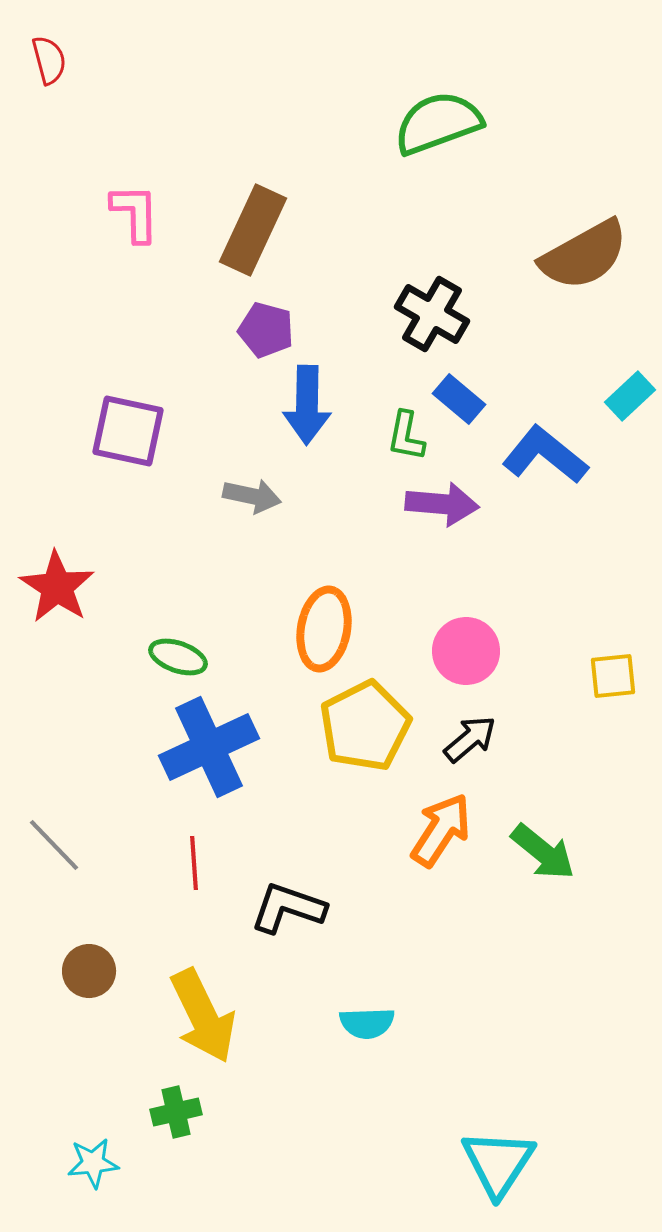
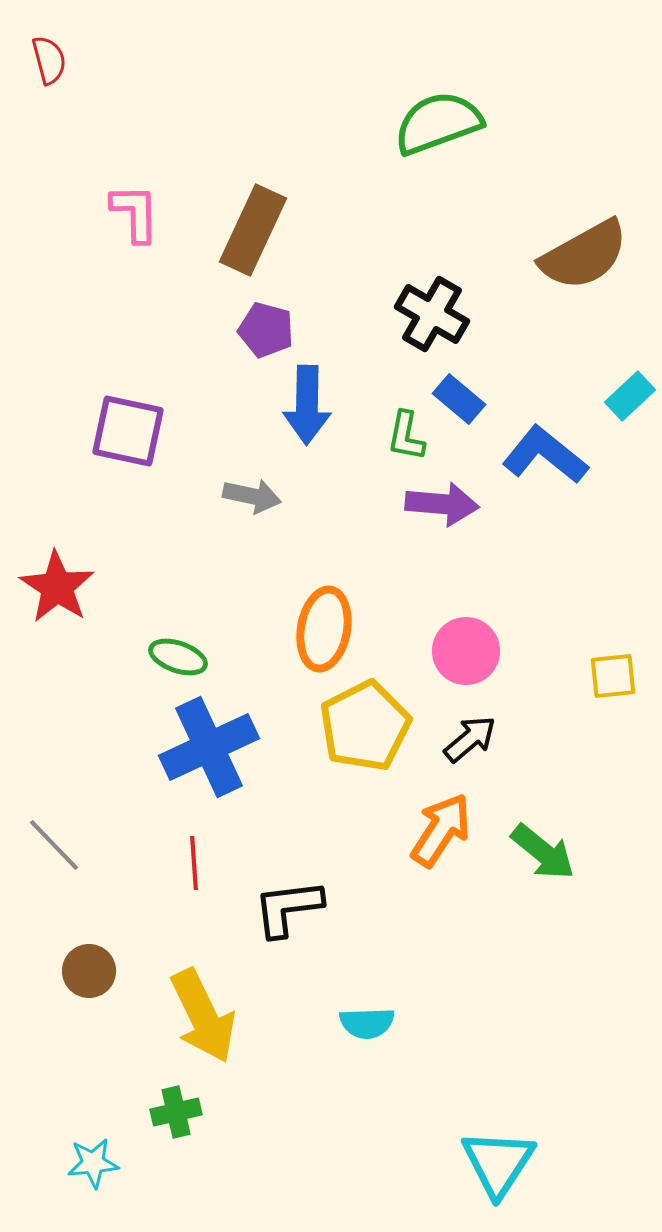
black L-shape: rotated 26 degrees counterclockwise
